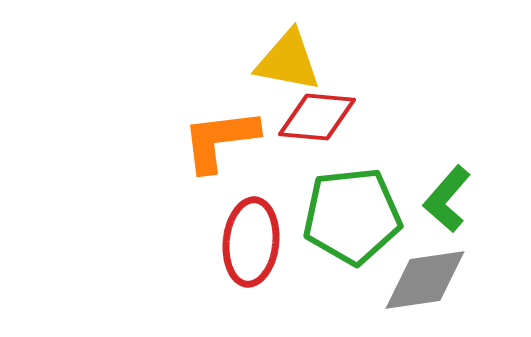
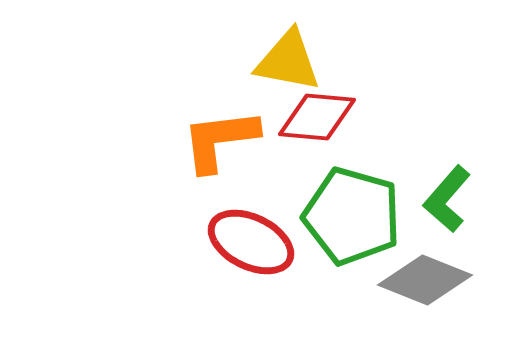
green pentagon: rotated 22 degrees clockwise
red ellipse: rotated 70 degrees counterclockwise
gray diamond: rotated 30 degrees clockwise
